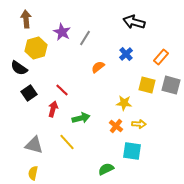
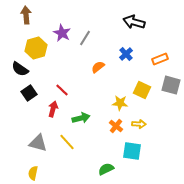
brown arrow: moved 4 px up
purple star: moved 1 px down
orange rectangle: moved 1 px left, 2 px down; rotated 28 degrees clockwise
black semicircle: moved 1 px right, 1 px down
yellow square: moved 5 px left, 5 px down; rotated 12 degrees clockwise
yellow star: moved 4 px left
gray triangle: moved 4 px right, 2 px up
